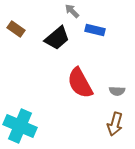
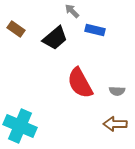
black trapezoid: moved 2 px left
brown arrow: rotated 75 degrees clockwise
